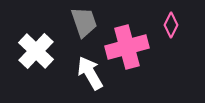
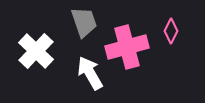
pink diamond: moved 6 px down
